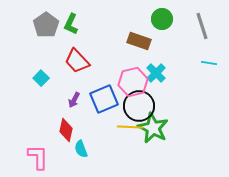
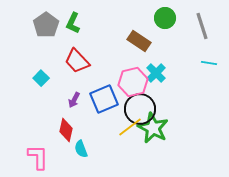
green circle: moved 3 px right, 1 px up
green L-shape: moved 2 px right, 1 px up
brown rectangle: rotated 15 degrees clockwise
black circle: moved 1 px right, 3 px down
yellow line: rotated 40 degrees counterclockwise
